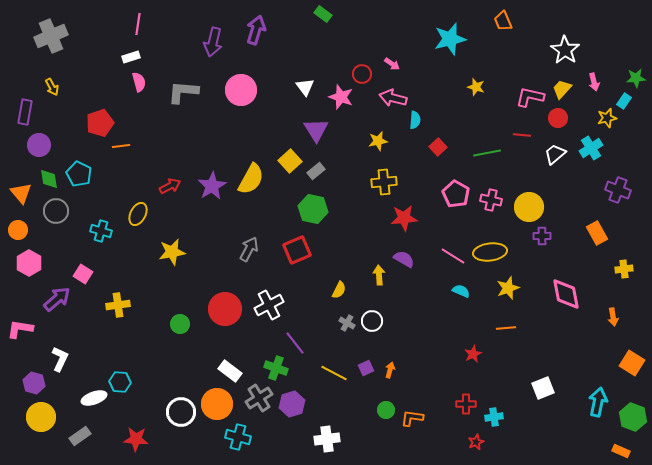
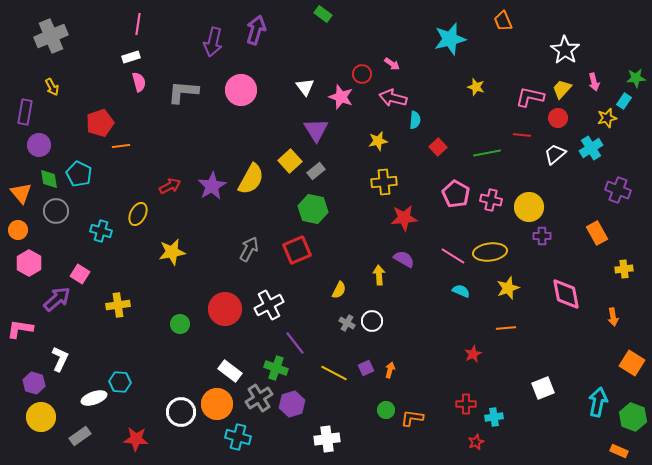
pink square at (83, 274): moved 3 px left
orange rectangle at (621, 451): moved 2 px left
